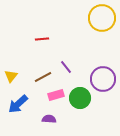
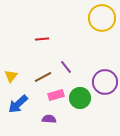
purple circle: moved 2 px right, 3 px down
